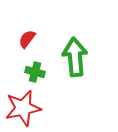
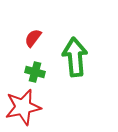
red semicircle: moved 6 px right, 1 px up
red star: moved 1 px up
